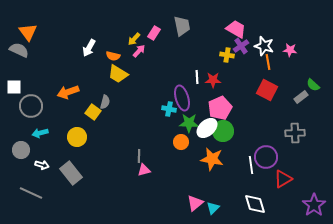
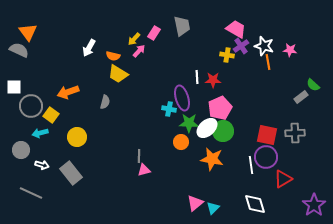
red square at (267, 90): moved 45 px down; rotated 15 degrees counterclockwise
yellow square at (93, 112): moved 42 px left, 3 px down
